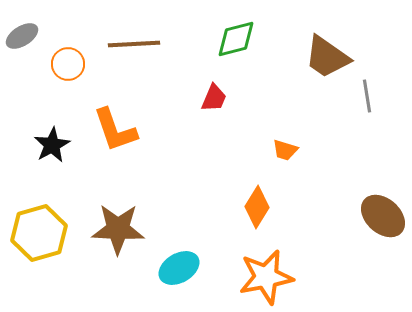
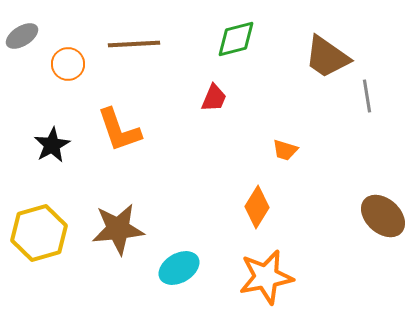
orange L-shape: moved 4 px right
brown star: rotated 8 degrees counterclockwise
